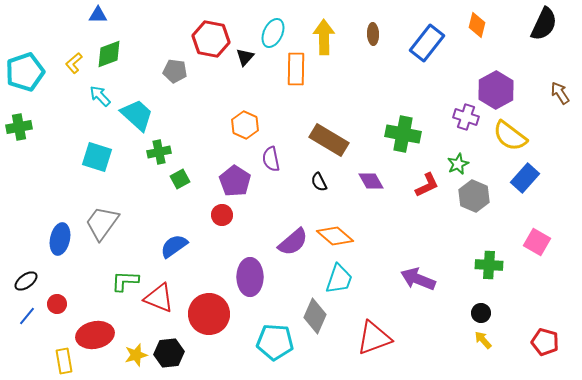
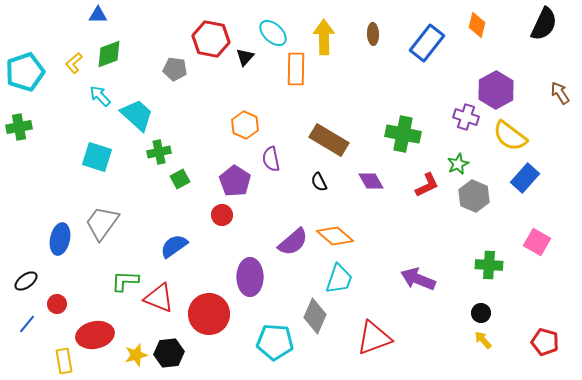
cyan ellipse at (273, 33): rotated 72 degrees counterclockwise
gray pentagon at (175, 71): moved 2 px up
blue line at (27, 316): moved 8 px down
